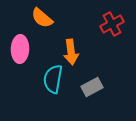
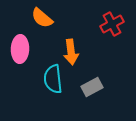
cyan semicircle: rotated 16 degrees counterclockwise
